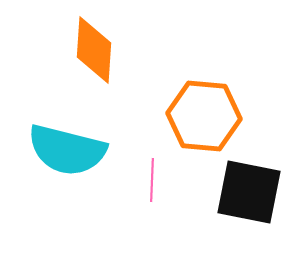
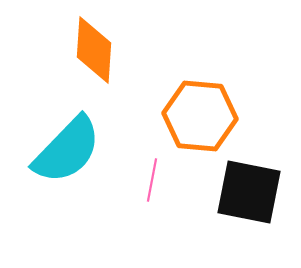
orange hexagon: moved 4 px left
cyan semicircle: rotated 60 degrees counterclockwise
pink line: rotated 9 degrees clockwise
